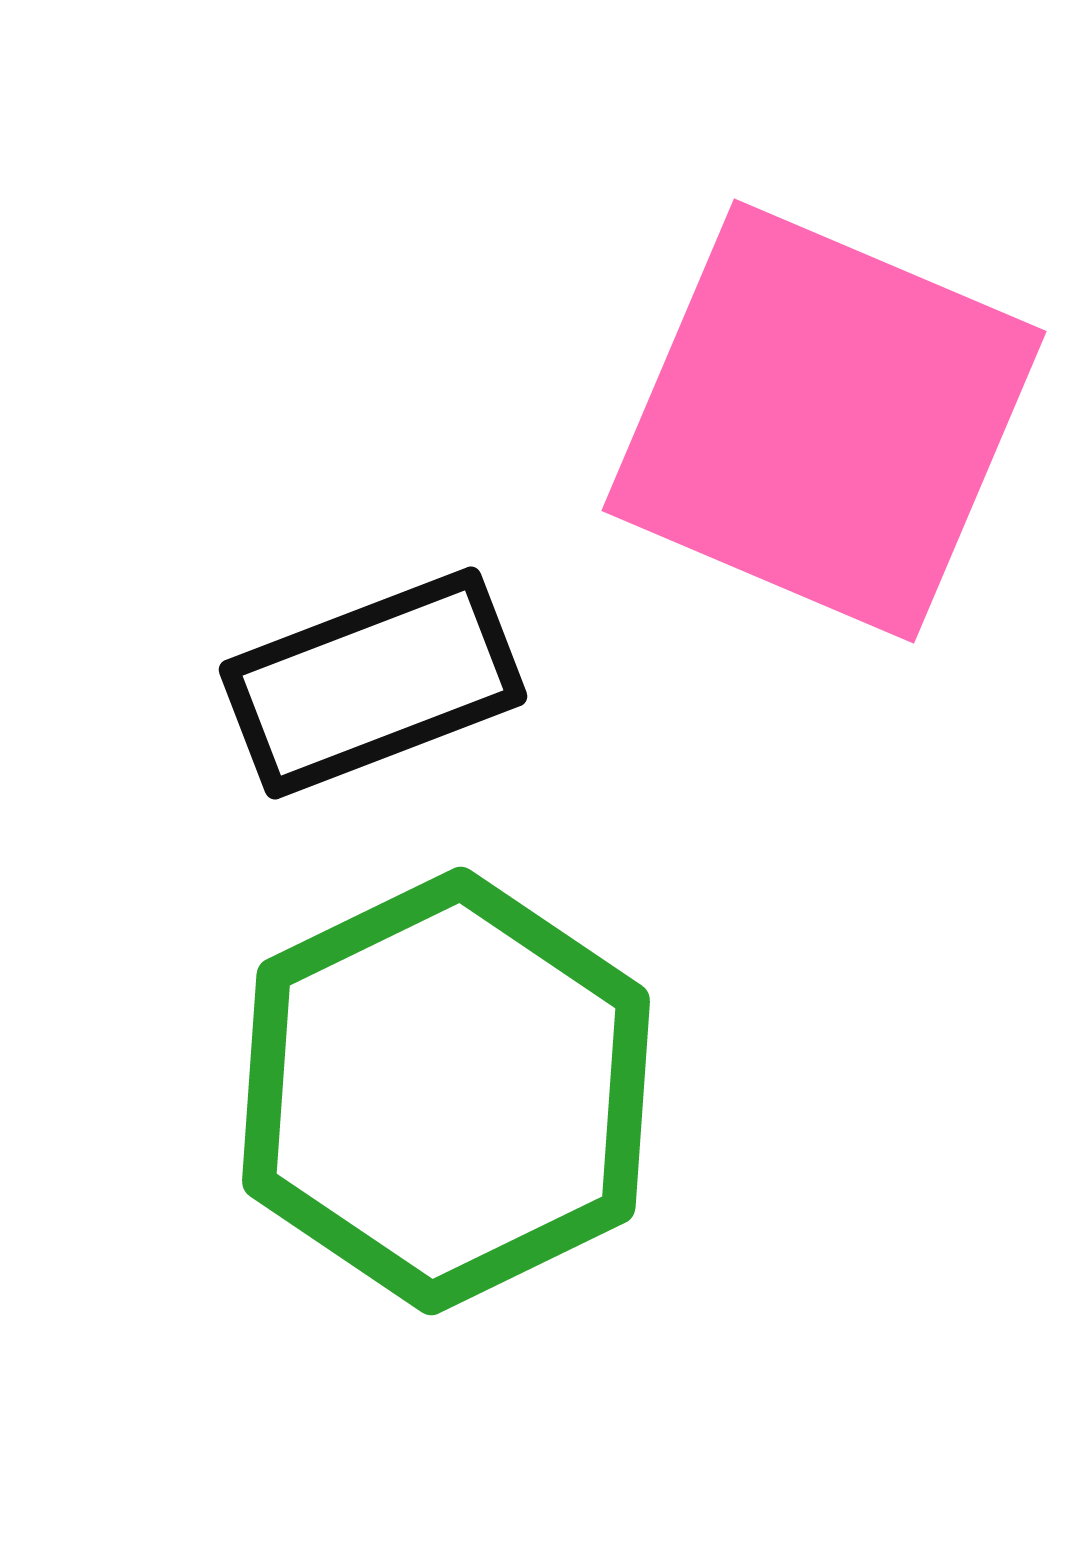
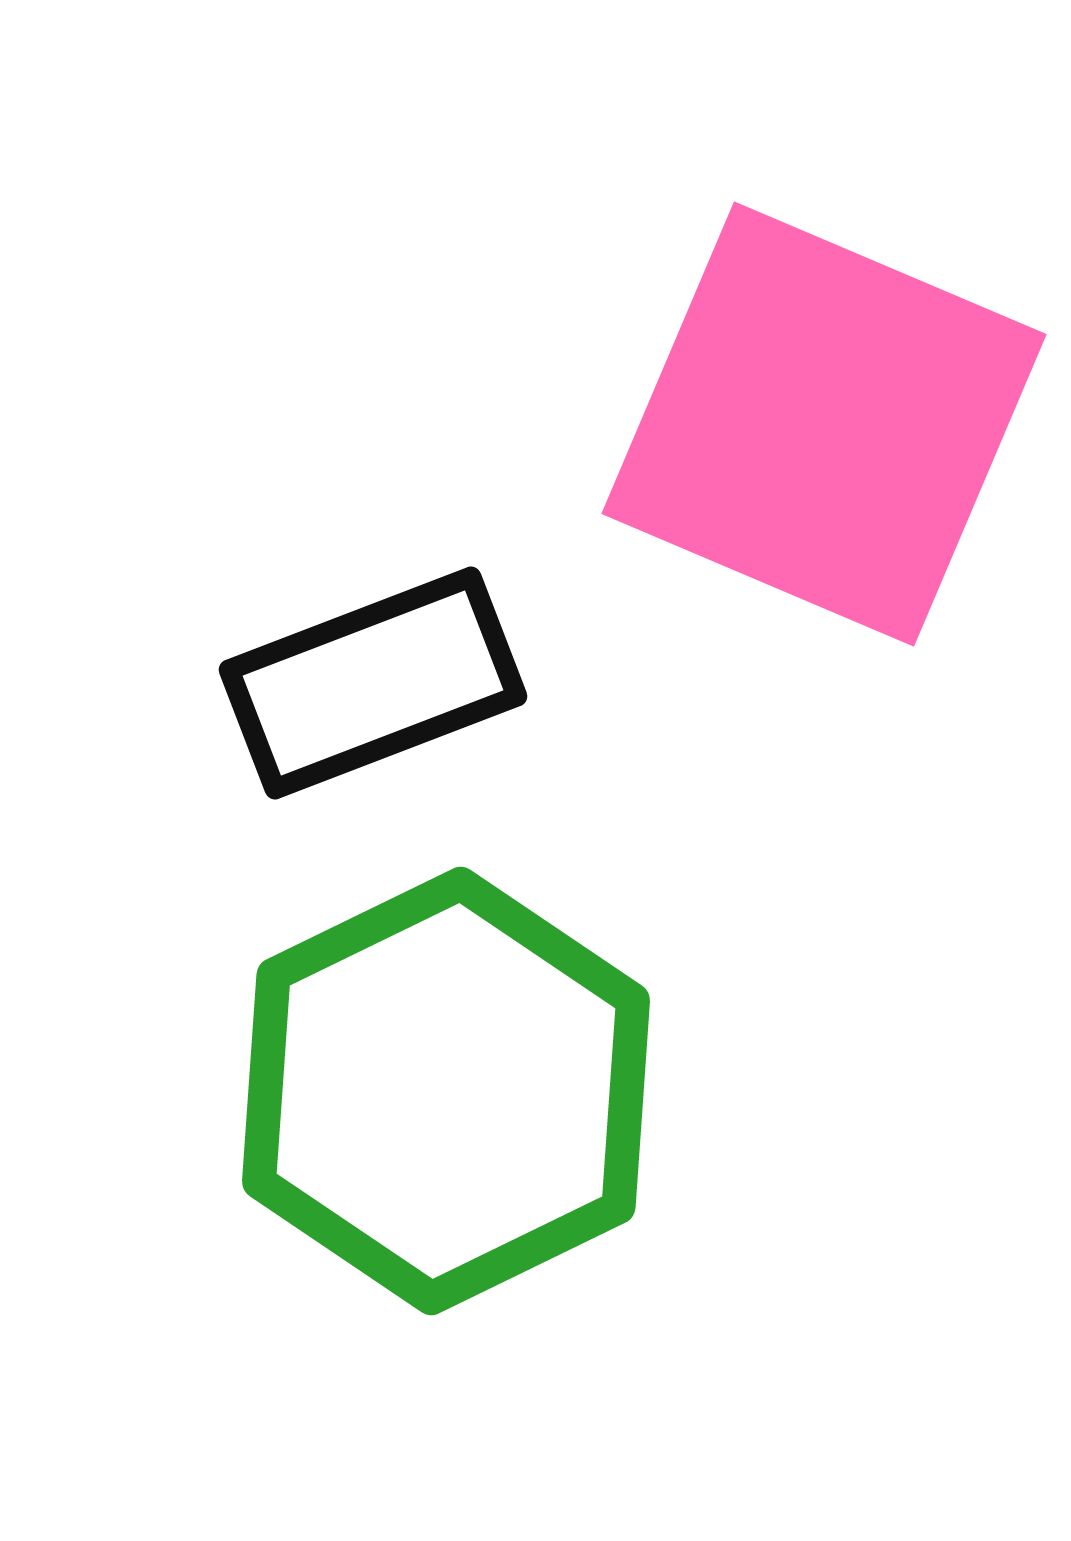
pink square: moved 3 px down
